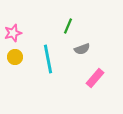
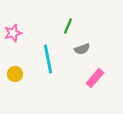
yellow circle: moved 17 px down
